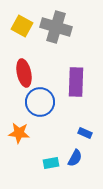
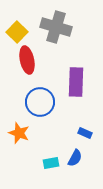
yellow square: moved 5 px left, 6 px down; rotated 15 degrees clockwise
red ellipse: moved 3 px right, 13 px up
orange star: rotated 15 degrees clockwise
